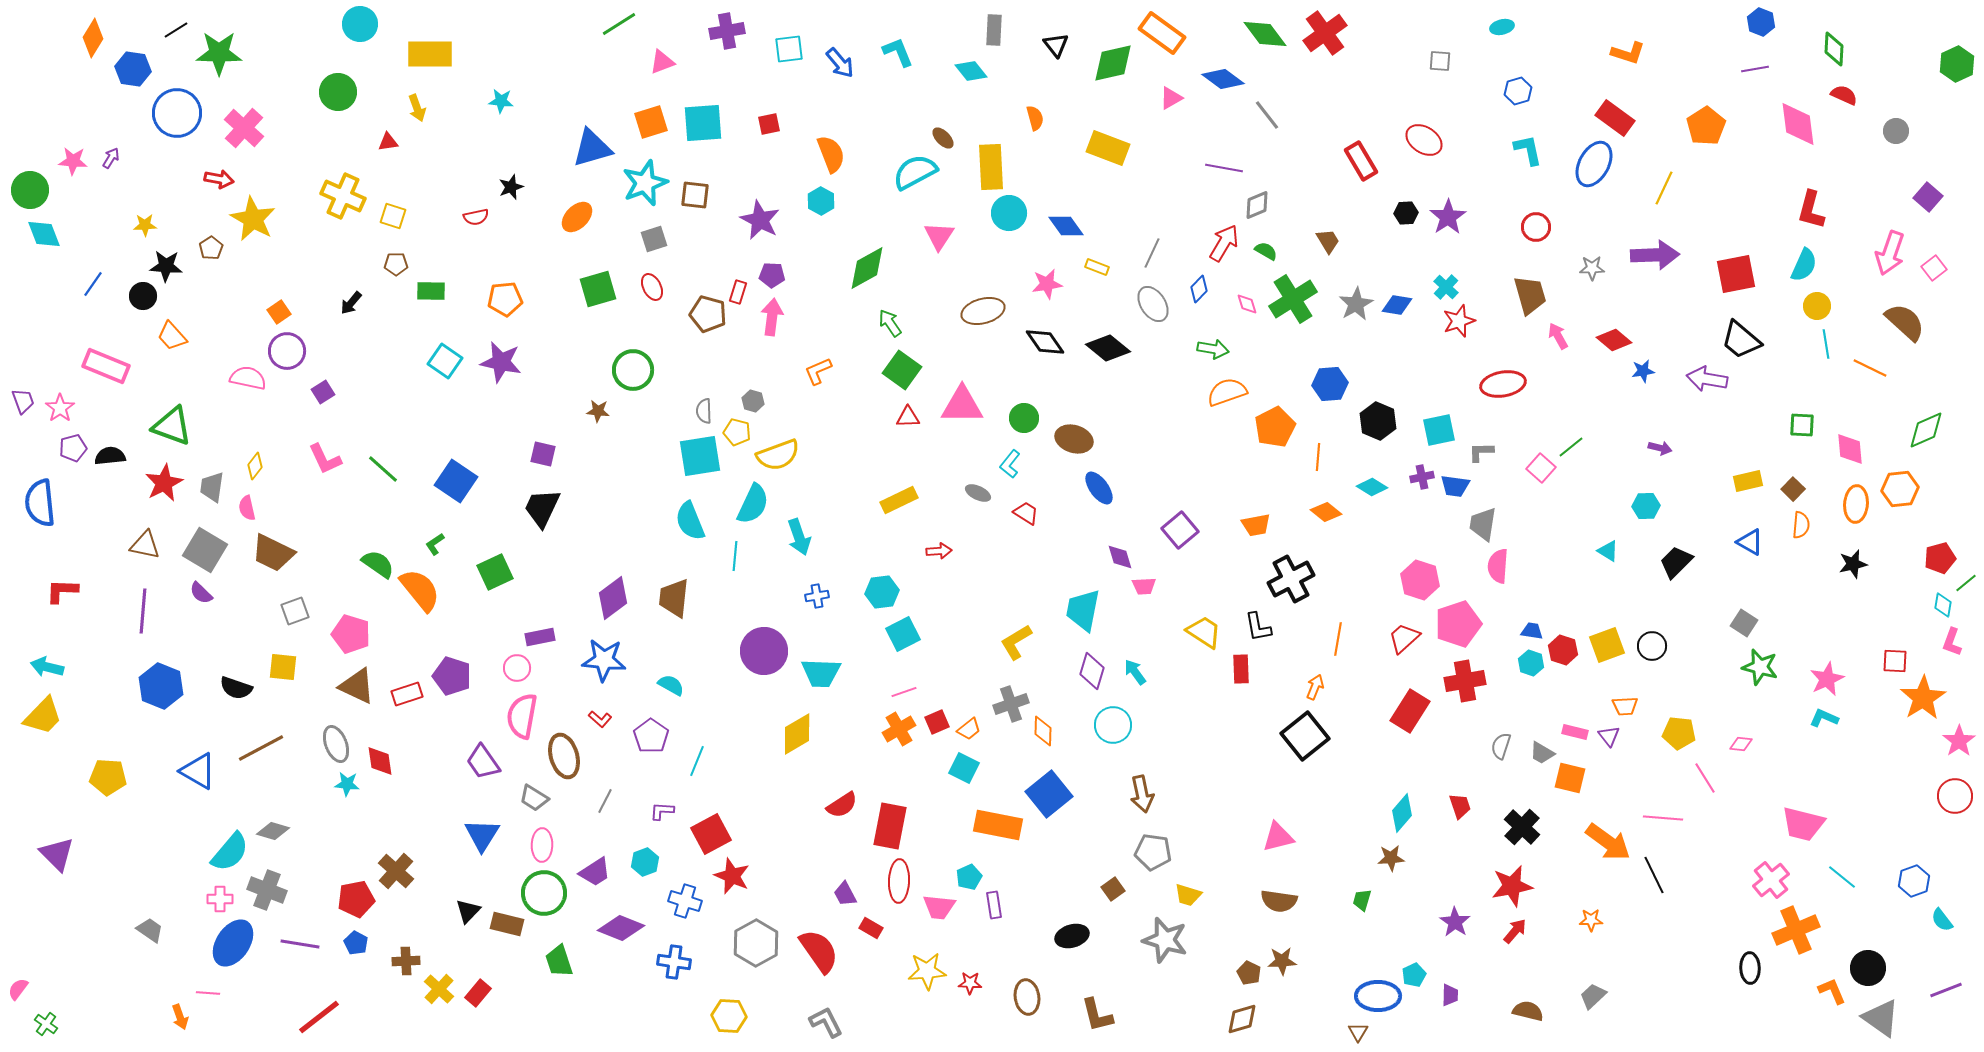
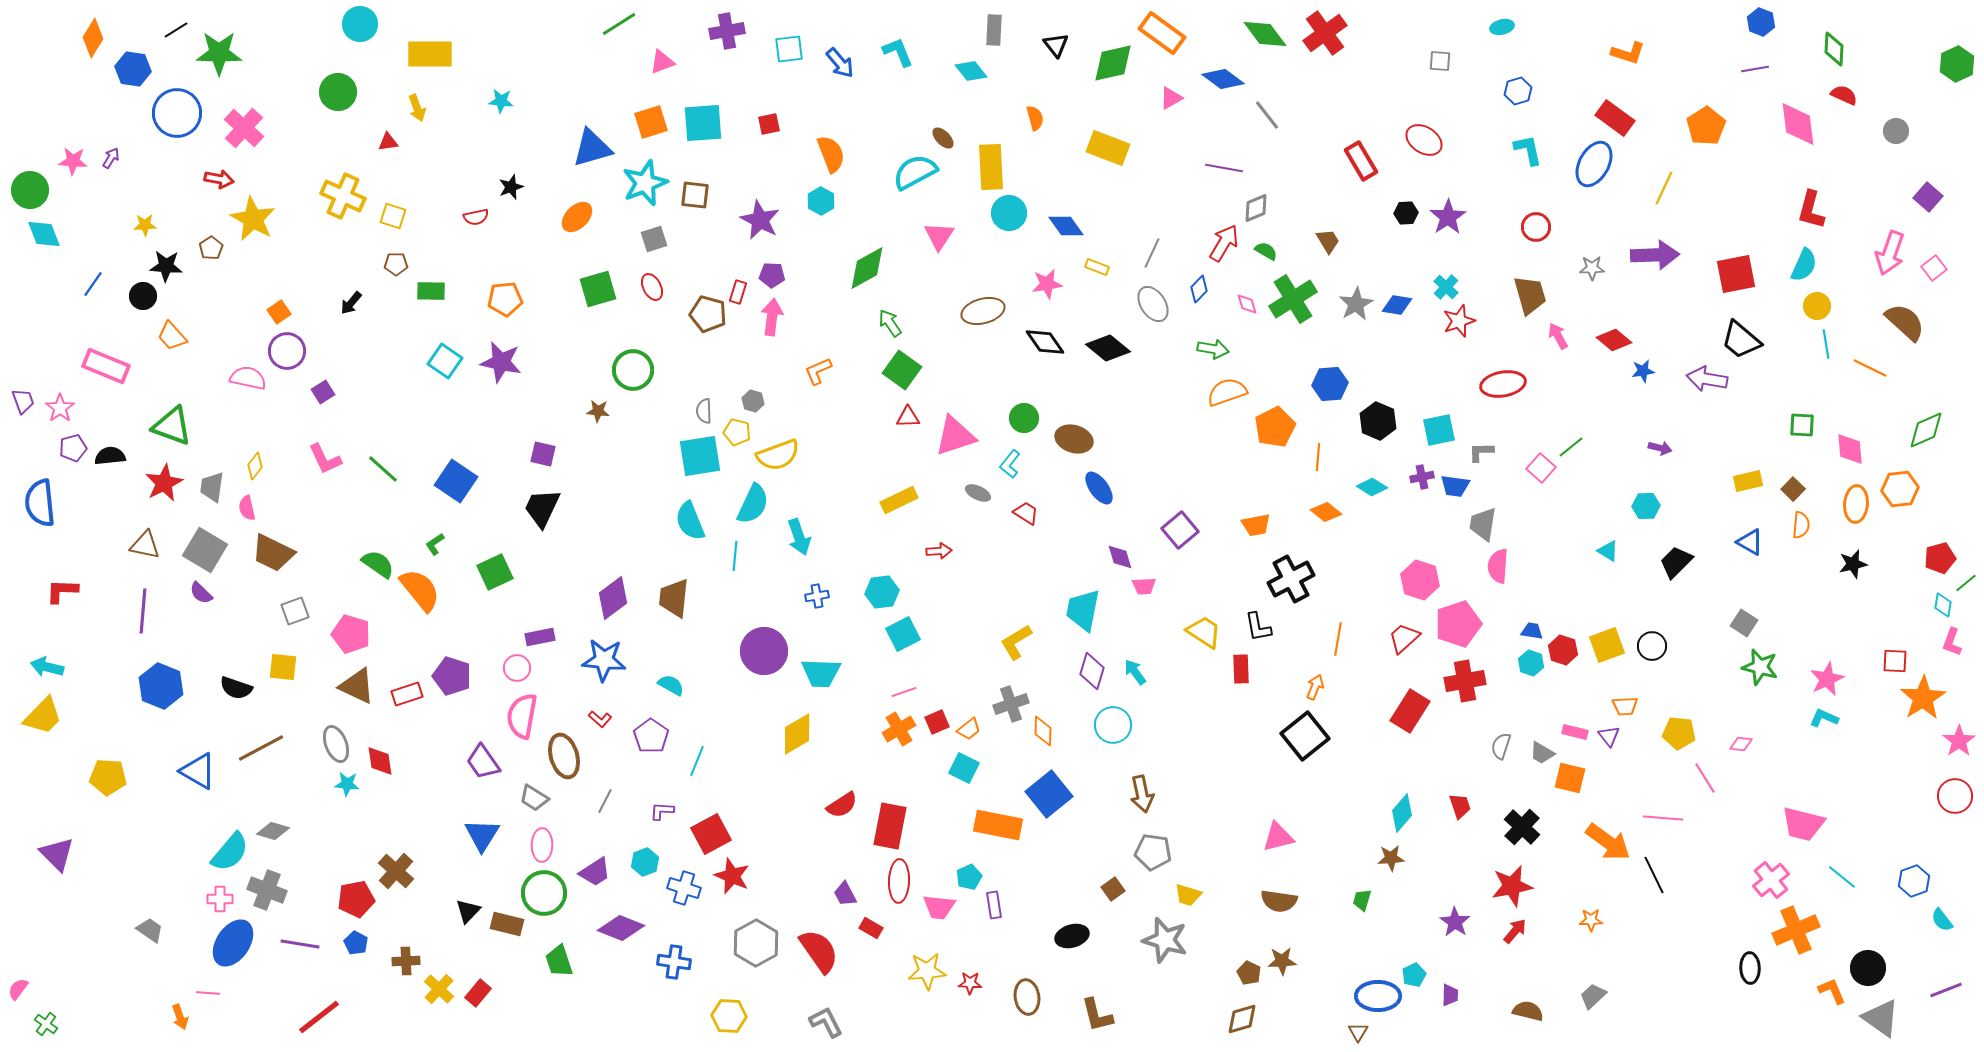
gray diamond at (1257, 205): moved 1 px left, 3 px down
pink triangle at (962, 405): moved 7 px left, 31 px down; rotated 18 degrees counterclockwise
blue cross at (685, 901): moved 1 px left, 13 px up
